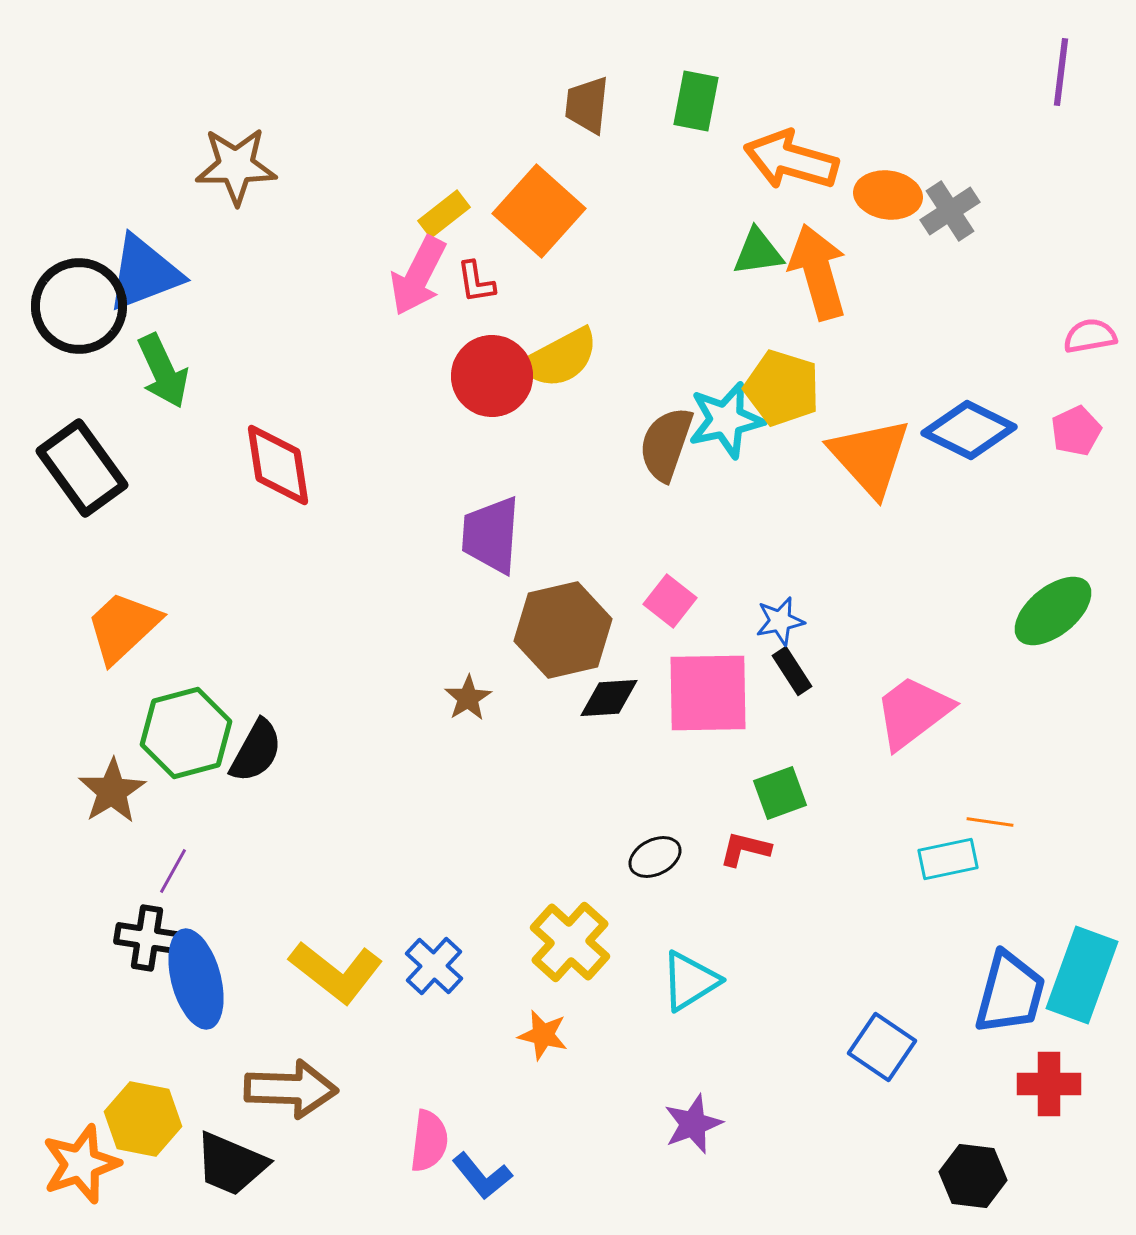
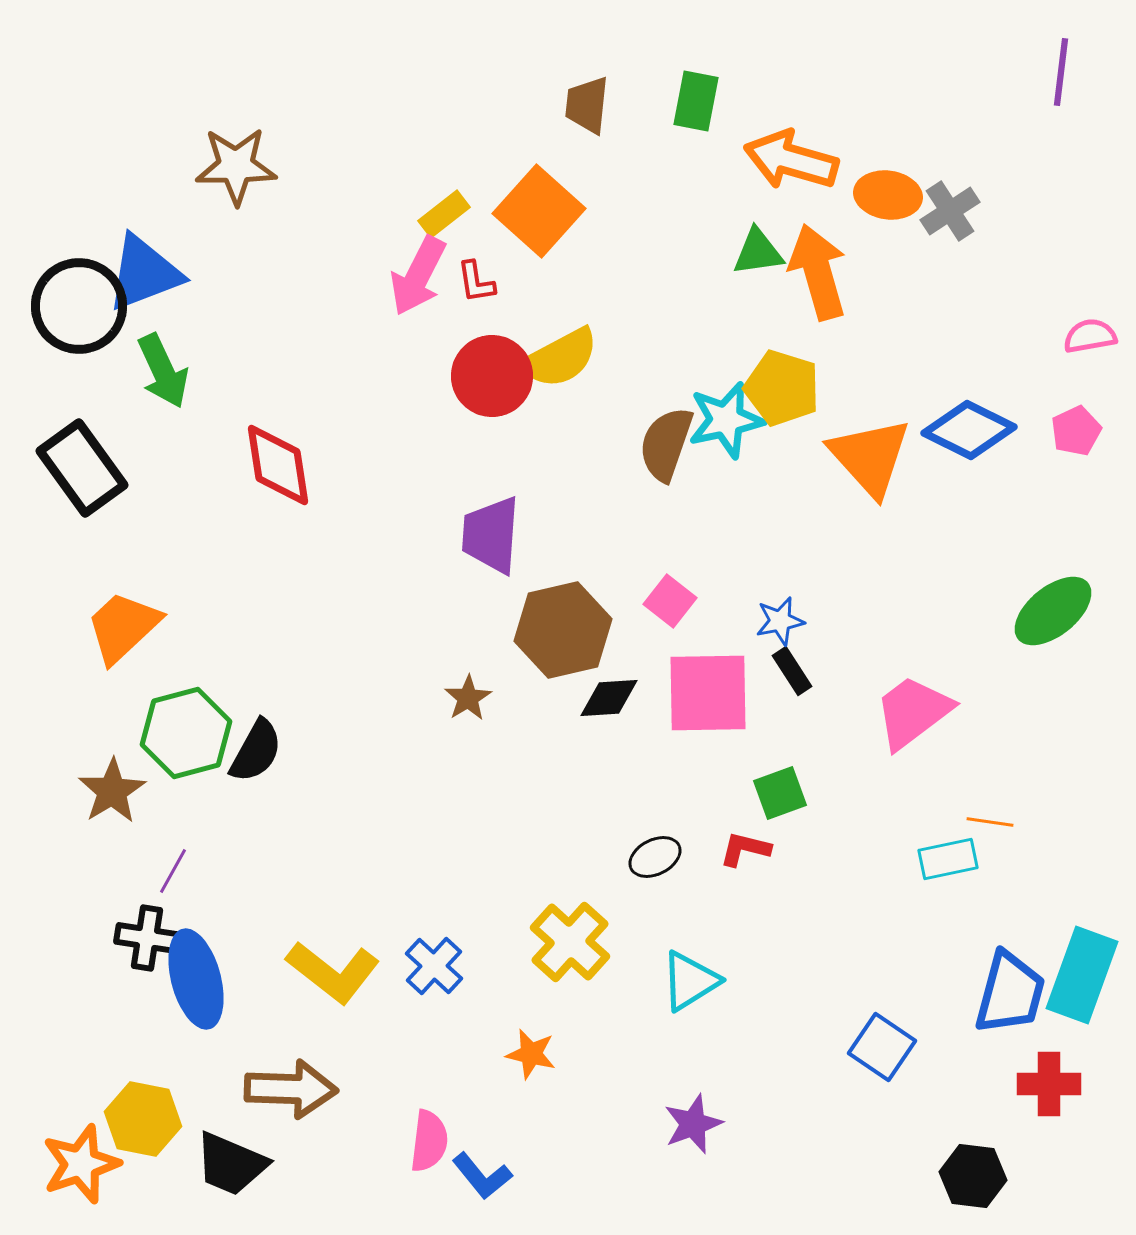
yellow L-shape at (336, 972): moved 3 px left
orange star at (543, 1035): moved 12 px left, 19 px down
